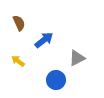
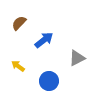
brown semicircle: rotated 112 degrees counterclockwise
yellow arrow: moved 5 px down
blue circle: moved 7 px left, 1 px down
